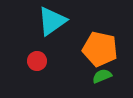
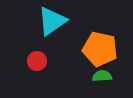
green semicircle: rotated 18 degrees clockwise
